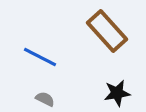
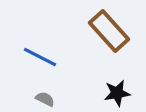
brown rectangle: moved 2 px right
